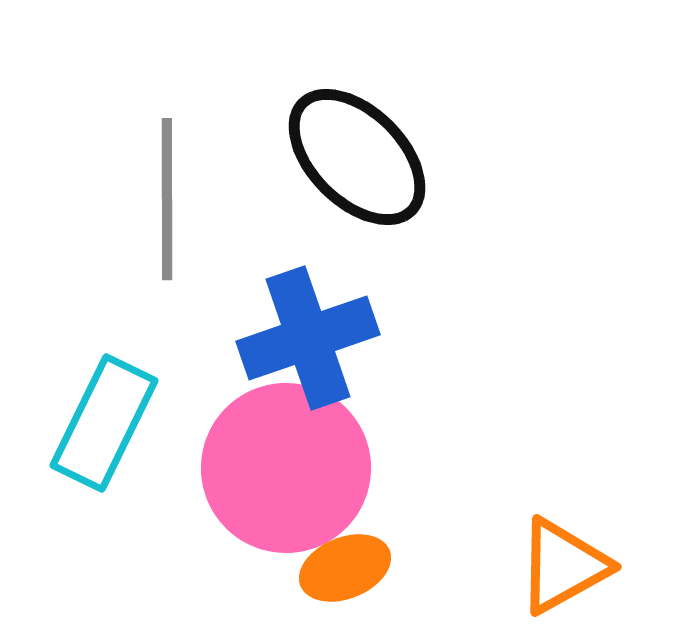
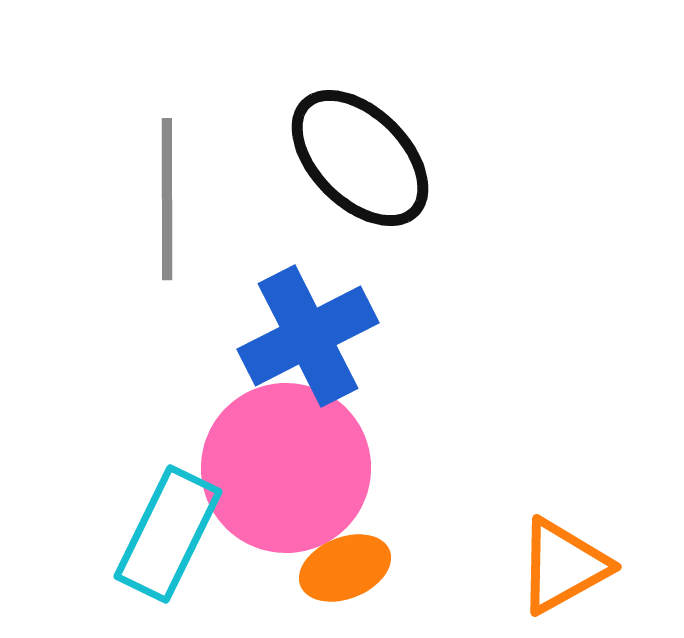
black ellipse: moved 3 px right, 1 px down
blue cross: moved 2 px up; rotated 8 degrees counterclockwise
cyan rectangle: moved 64 px right, 111 px down
